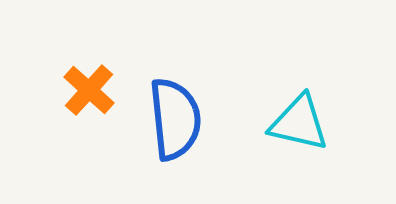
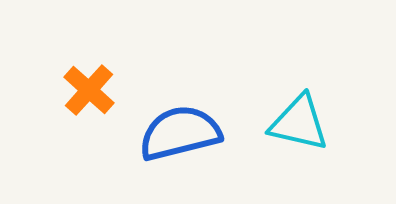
blue semicircle: moved 5 px right, 14 px down; rotated 98 degrees counterclockwise
